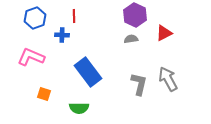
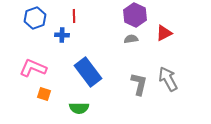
pink L-shape: moved 2 px right, 11 px down
